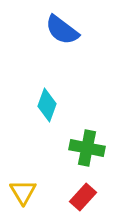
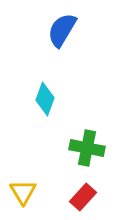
blue semicircle: rotated 84 degrees clockwise
cyan diamond: moved 2 px left, 6 px up
